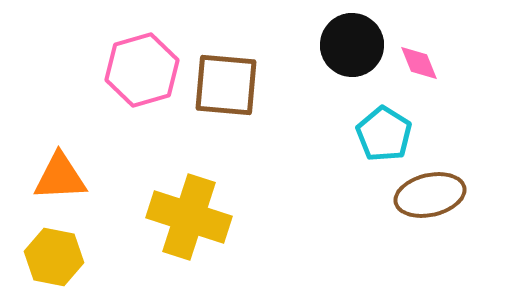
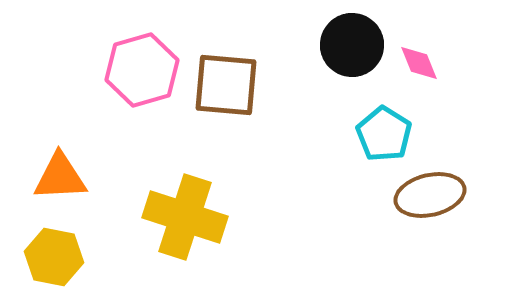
yellow cross: moved 4 px left
